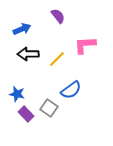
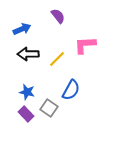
blue semicircle: rotated 25 degrees counterclockwise
blue star: moved 10 px right, 2 px up
